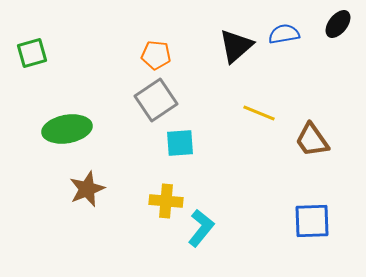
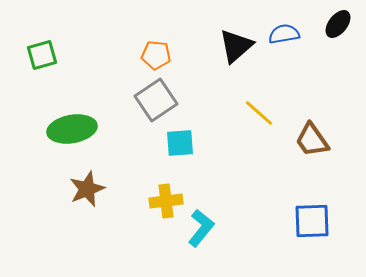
green square: moved 10 px right, 2 px down
yellow line: rotated 20 degrees clockwise
green ellipse: moved 5 px right
yellow cross: rotated 12 degrees counterclockwise
